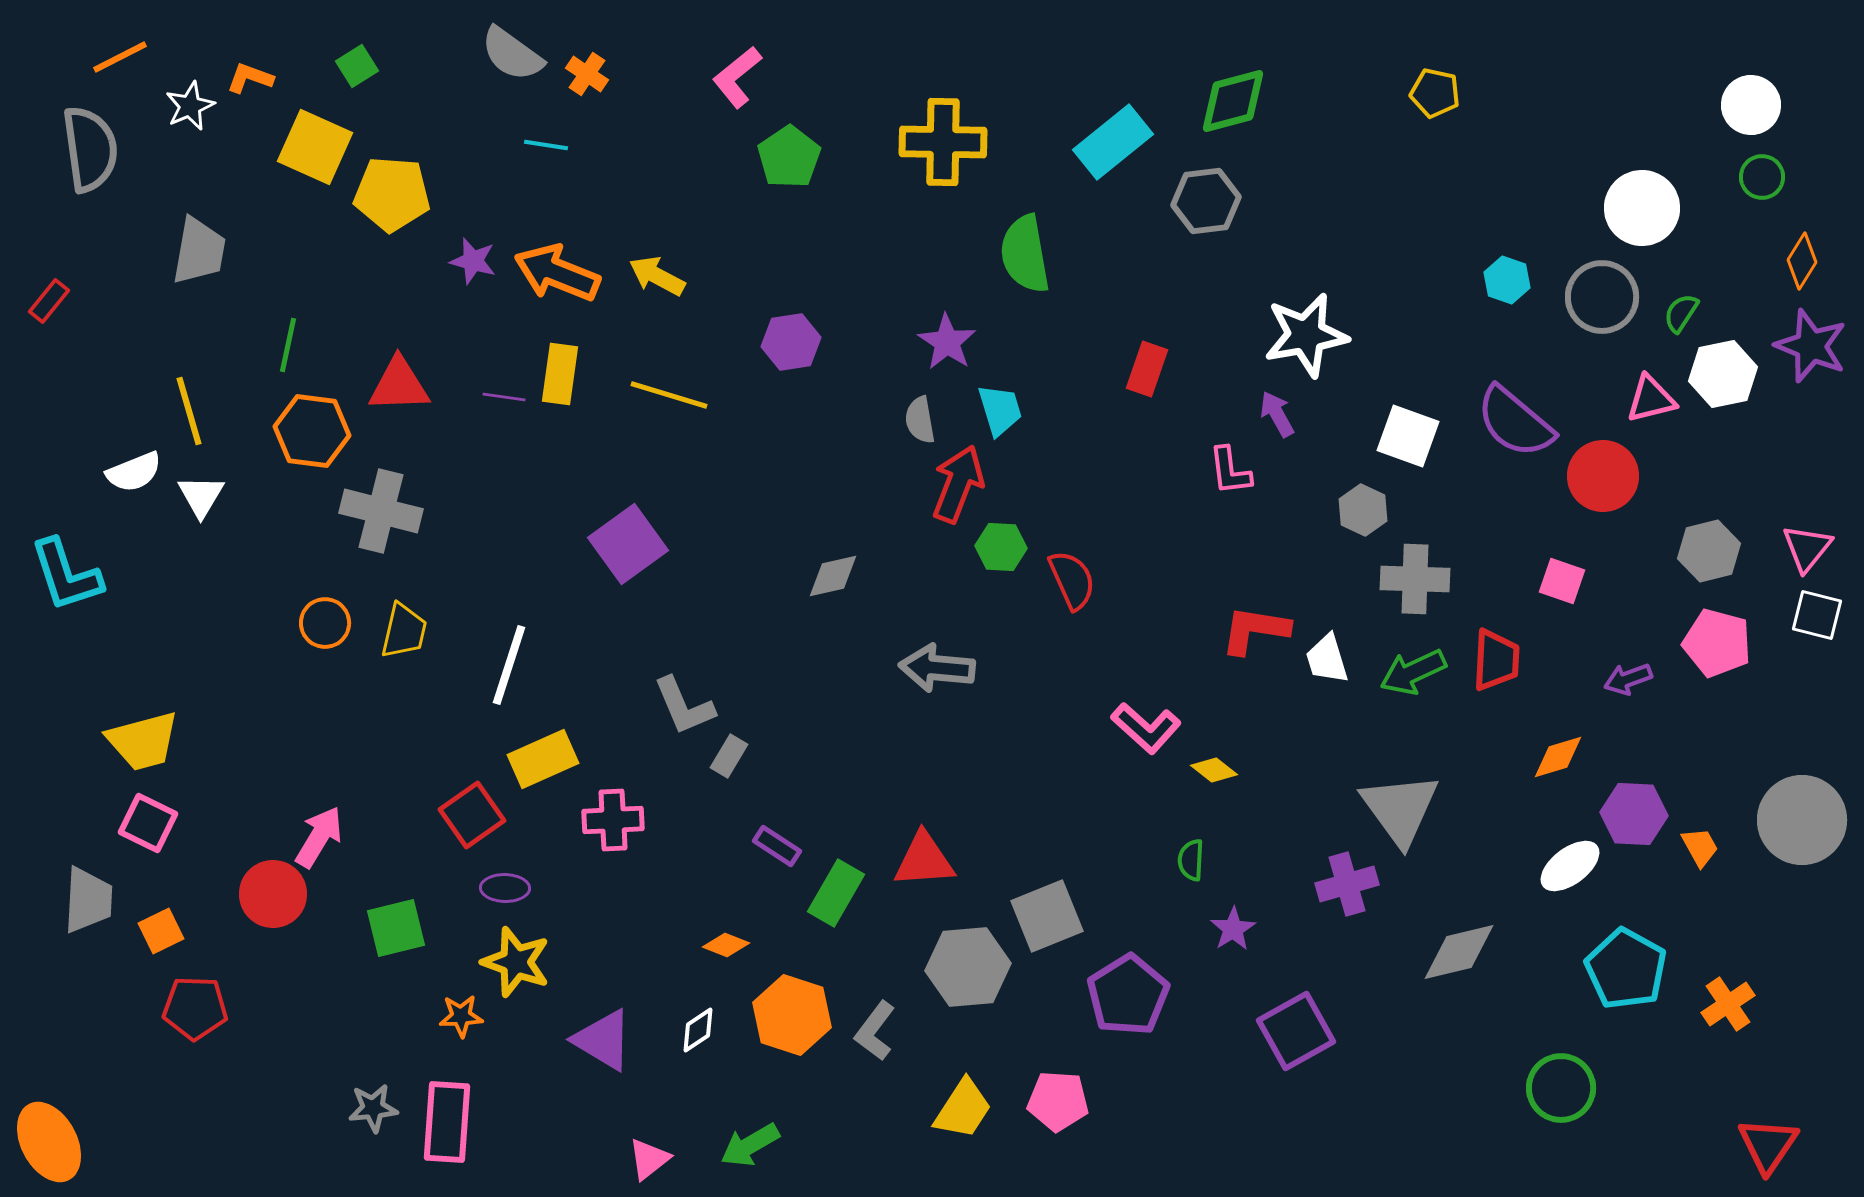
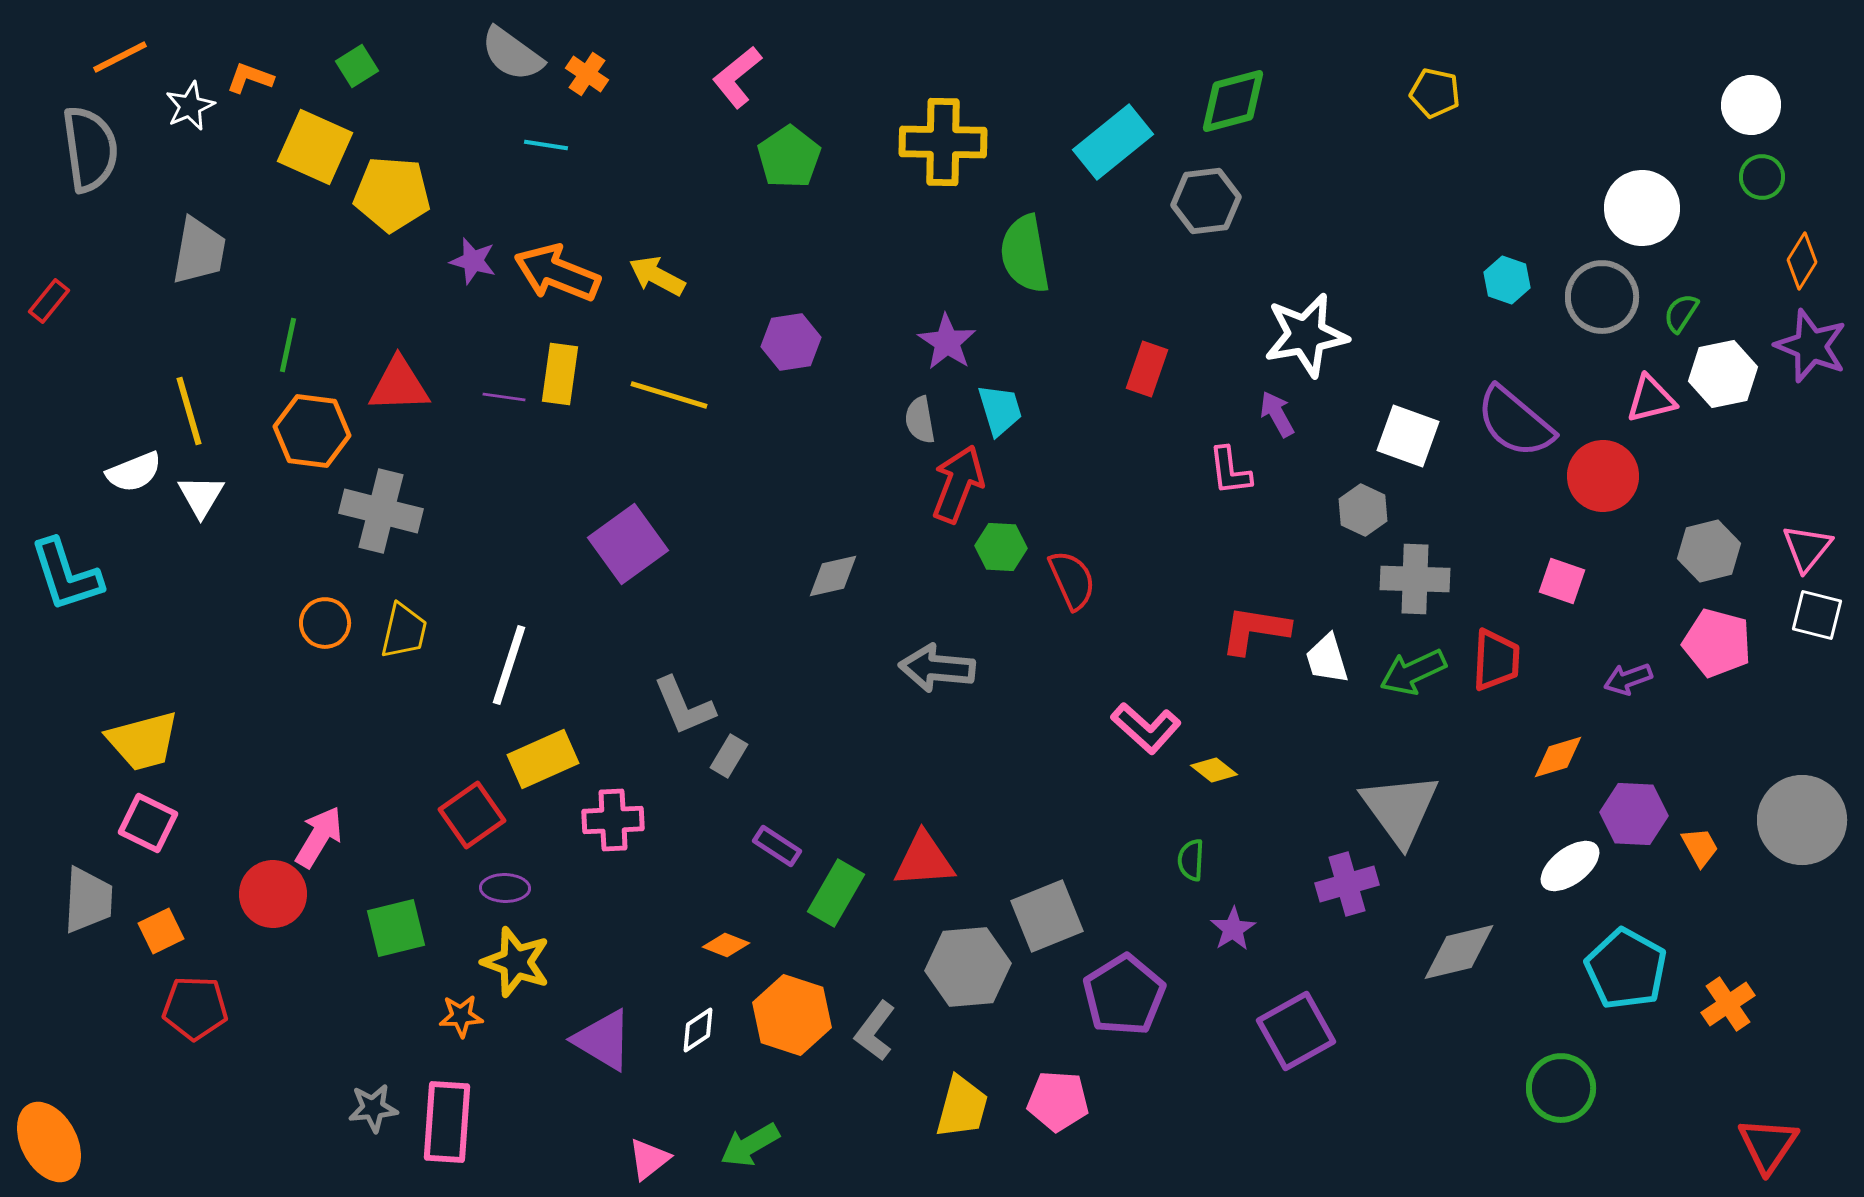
purple pentagon at (1128, 995): moved 4 px left
yellow trapezoid at (963, 1109): moved 1 px left, 2 px up; rotated 18 degrees counterclockwise
